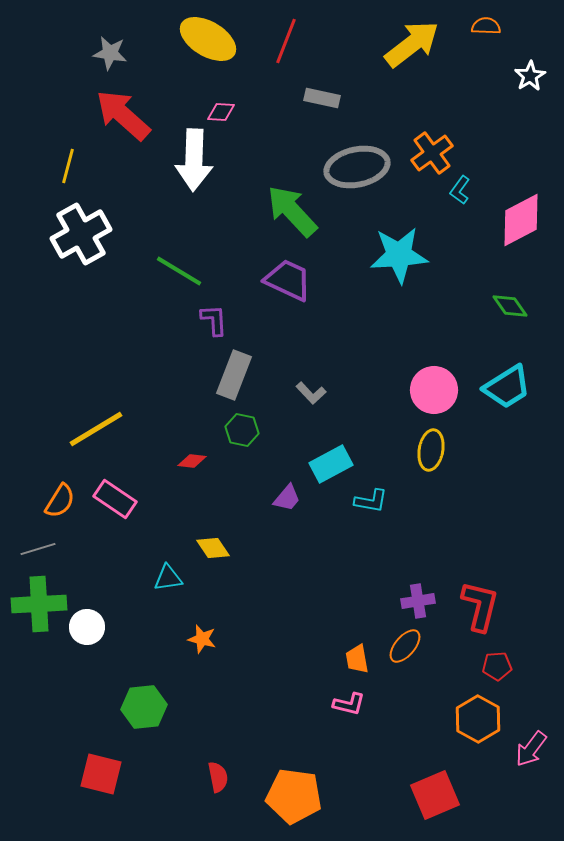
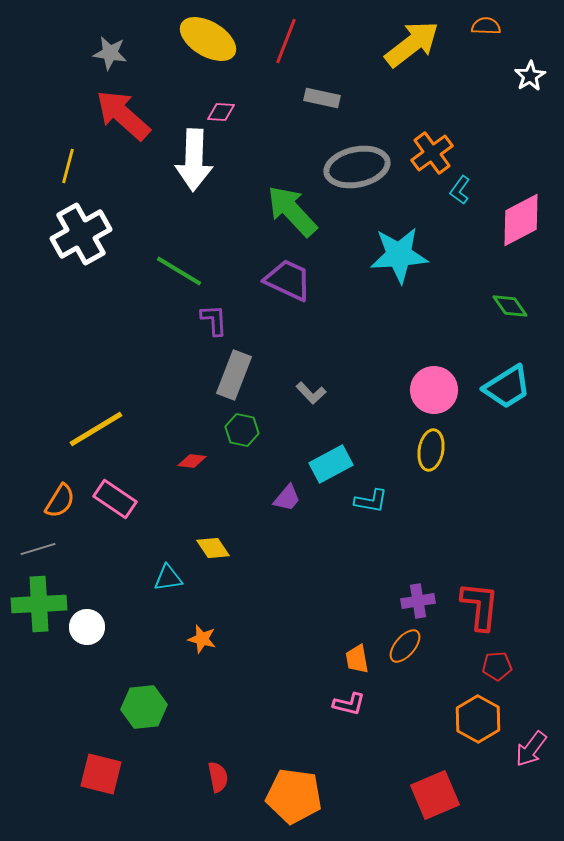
red L-shape at (480, 606): rotated 8 degrees counterclockwise
